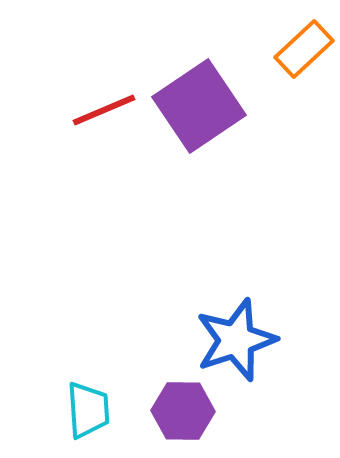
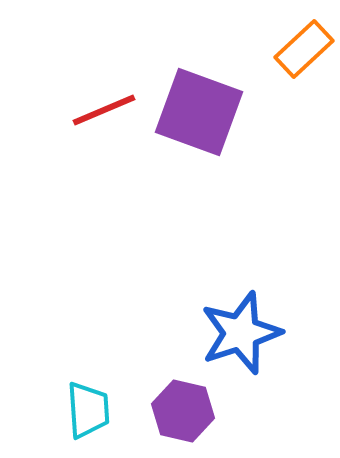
purple square: moved 6 px down; rotated 36 degrees counterclockwise
blue star: moved 5 px right, 7 px up
purple hexagon: rotated 12 degrees clockwise
